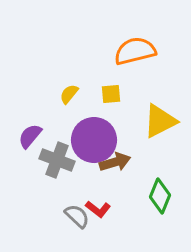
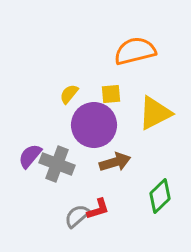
yellow triangle: moved 5 px left, 8 px up
purple semicircle: moved 20 px down
purple circle: moved 15 px up
gray cross: moved 4 px down
green diamond: rotated 24 degrees clockwise
red L-shape: rotated 55 degrees counterclockwise
gray semicircle: rotated 84 degrees counterclockwise
